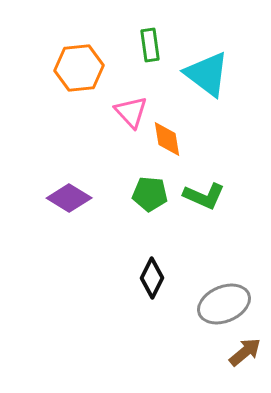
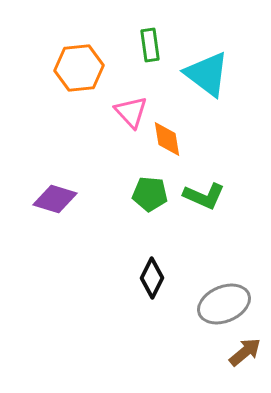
purple diamond: moved 14 px left, 1 px down; rotated 15 degrees counterclockwise
